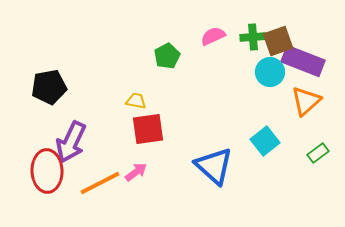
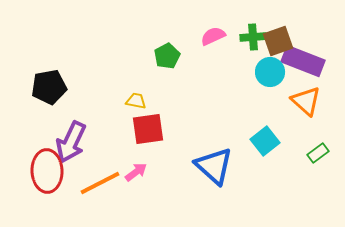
orange triangle: rotated 36 degrees counterclockwise
